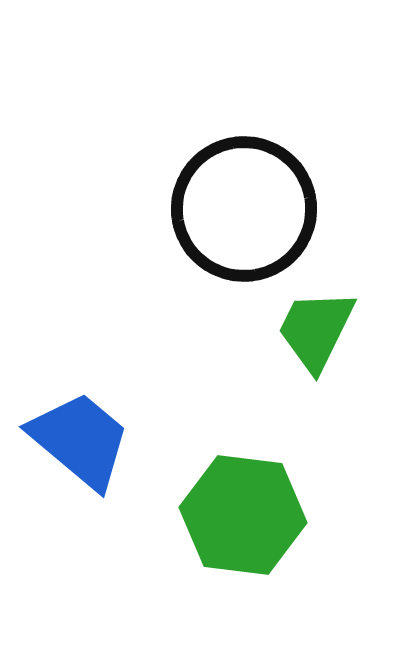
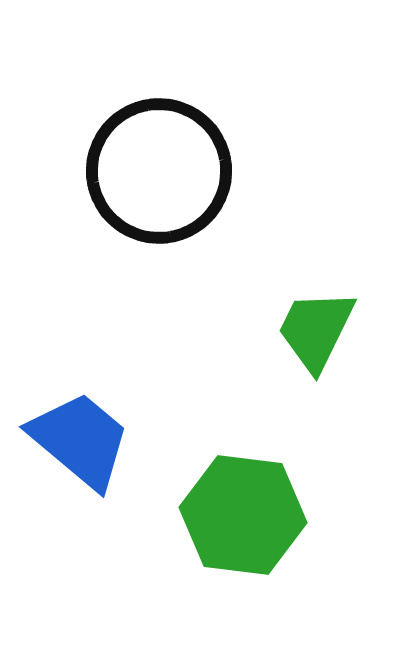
black circle: moved 85 px left, 38 px up
